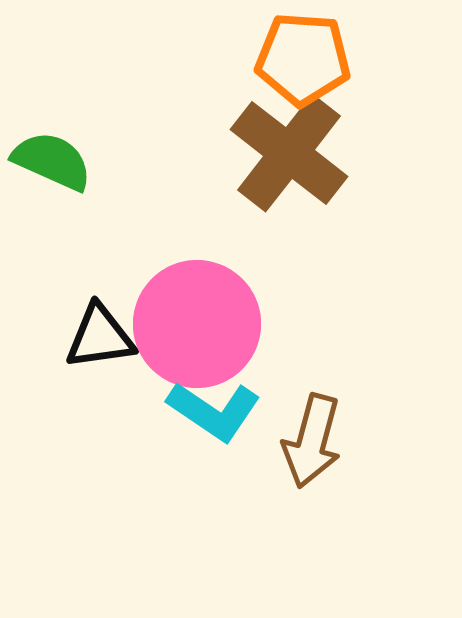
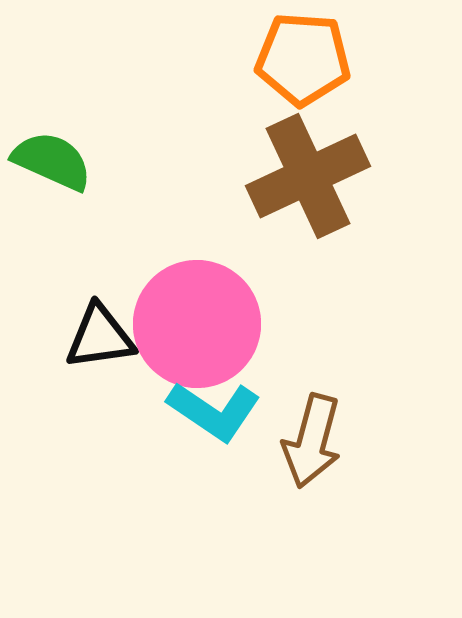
brown cross: moved 19 px right, 23 px down; rotated 27 degrees clockwise
